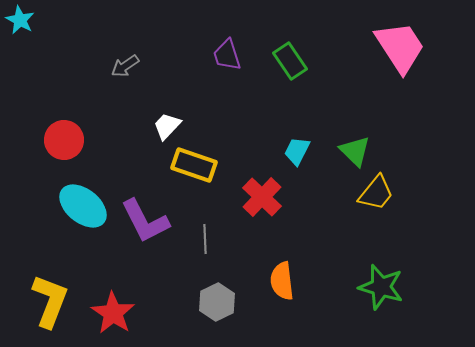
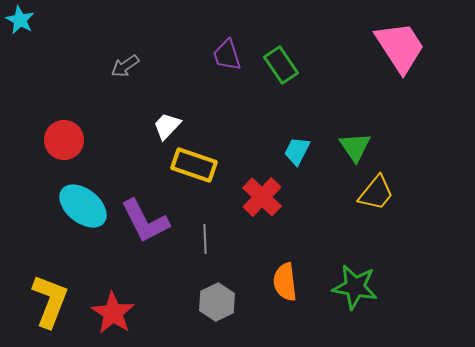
green rectangle: moved 9 px left, 4 px down
green triangle: moved 4 px up; rotated 12 degrees clockwise
orange semicircle: moved 3 px right, 1 px down
green star: moved 26 px left; rotated 6 degrees counterclockwise
